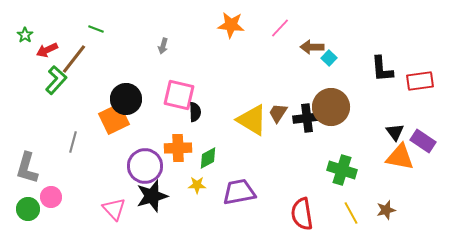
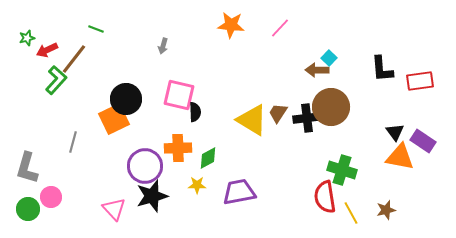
green star: moved 2 px right, 3 px down; rotated 21 degrees clockwise
brown arrow: moved 5 px right, 23 px down
red semicircle: moved 23 px right, 17 px up
